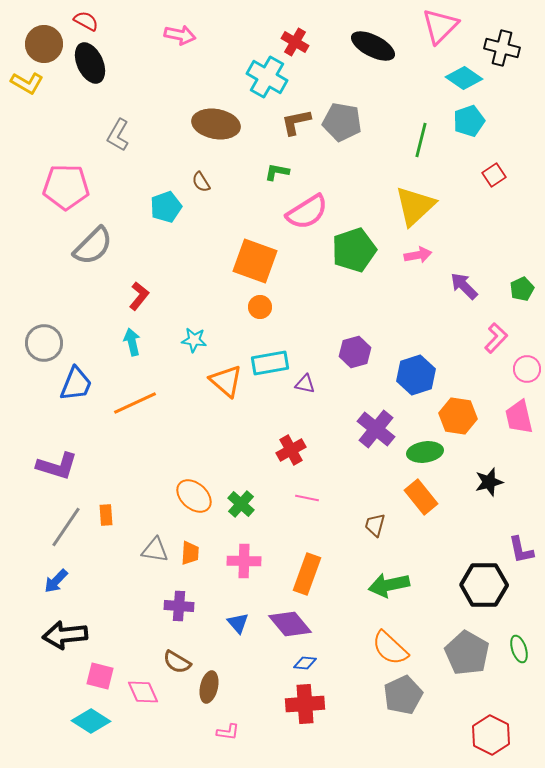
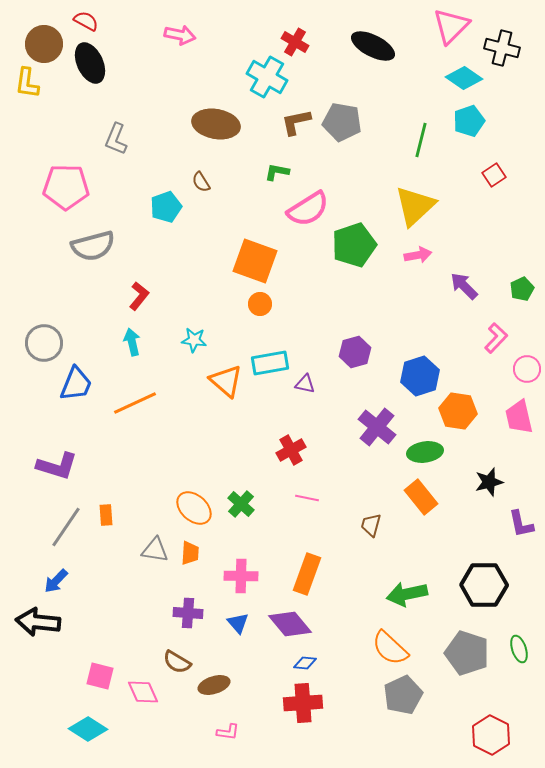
pink triangle at (440, 26): moved 11 px right
yellow L-shape at (27, 83): rotated 68 degrees clockwise
gray L-shape at (118, 135): moved 2 px left, 4 px down; rotated 8 degrees counterclockwise
pink semicircle at (307, 212): moved 1 px right, 3 px up
gray semicircle at (93, 246): rotated 30 degrees clockwise
green pentagon at (354, 250): moved 5 px up
orange circle at (260, 307): moved 3 px up
blue hexagon at (416, 375): moved 4 px right, 1 px down
orange hexagon at (458, 416): moved 5 px up
purple cross at (376, 429): moved 1 px right, 2 px up
orange ellipse at (194, 496): moved 12 px down
brown trapezoid at (375, 525): moved 4 px left
purple L-shape at (521, 550): moved 26 px up
pink cross at (244, 561): moved 3 px left, 15 px down
green arrow at (389, 585): moved 18 px right, 9 px down
purple cross at (179, 606): moved 9 px right, 7 px down
black arrow at (65, 635): moved 27 px left, 13 px up; rotated 12 degrees clockwise
gray pentagon at (467, 653): rotated 12 degrees counterclockwise
brown ellipse at (209, 687): moved 5 px right, 2 px up; rotated 60 degrees clockwise
red cross at (305, 704): moved 2 px left, 1 px up
cyan diamond at (91, 721): moved 3 px left, 8 px down
